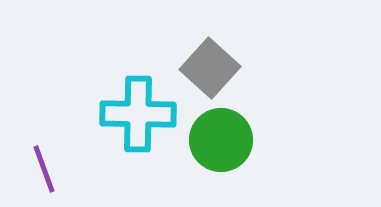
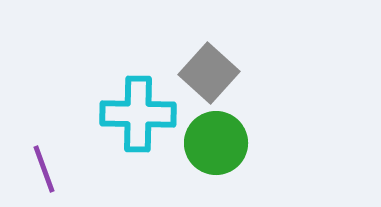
gray square: moved 1 px left, 5 px down
green circle: moved 5 px left, 3 px down
